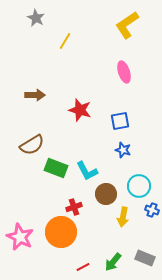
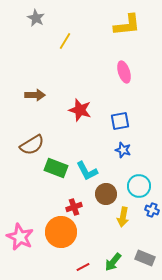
yellow L-shape: rotated 152 degrees counterclockwise
